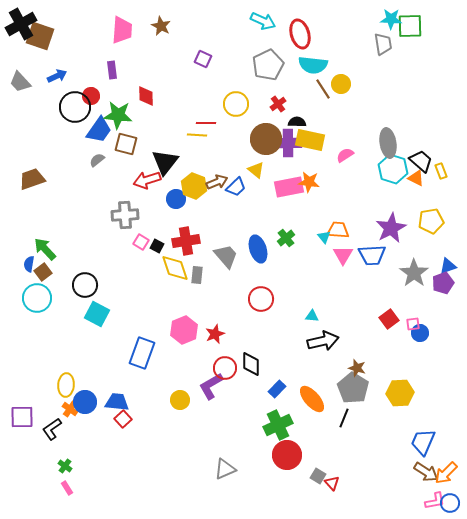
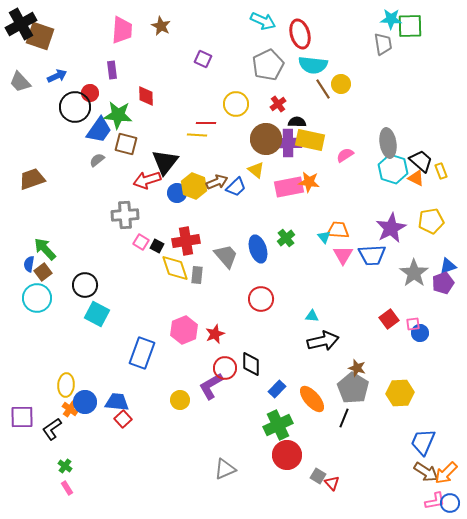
red circle at (91, 96): moved 1 px left, 3 px up
blue circle at (176, 199): moved 1 px right, 6 px up
